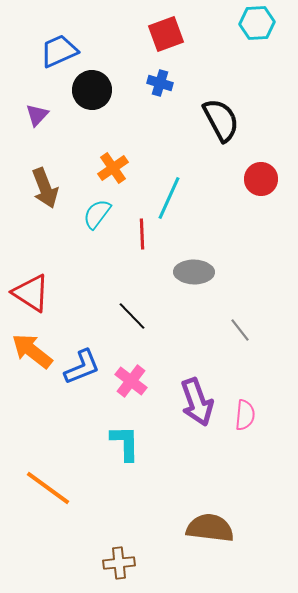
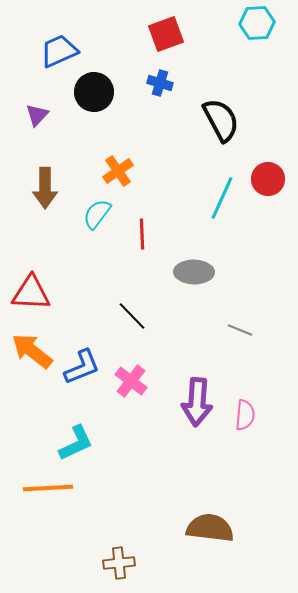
black circle: moved 2 px right, 2 px down
orange cross: moved 5 px right, 3 px down
red circle: moved 7 px right
brown arrow: rotated 21 degrees clockwise
cyan line: moved 53 px right
red triangle: rotated 30 degrees counterclockwise
gray line: rotated 30 degrees counterclockwise
purple arrow: rotated 24 degrees clockwise
cyan L-shape: moved 49 px left; rotated 66 degrees clockwise
orange line: rotated 39 degrees counterclockwise
